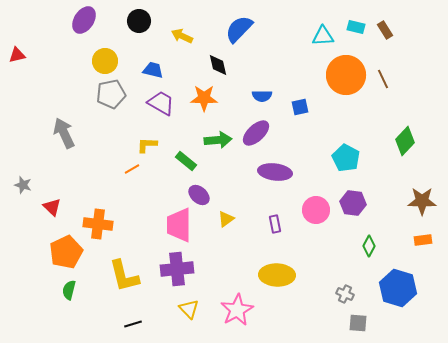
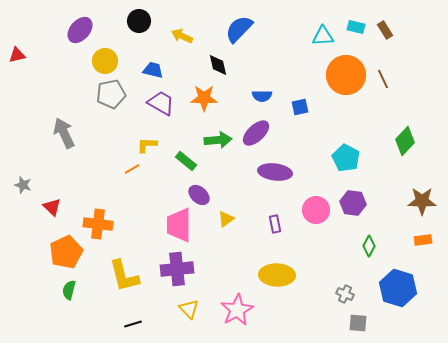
purple ellipse at (84, 20): moved 4 px left, 10 px down; rotated 8 degrees clockwise
